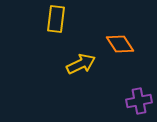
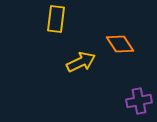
yellow arrow: moved 2 px up
